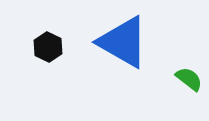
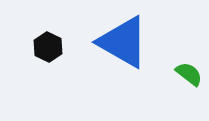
green semicircle: moved 5 px up
